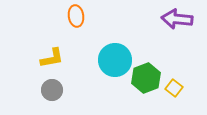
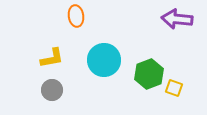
cyan circle: moved 11 px left
green hexagon: moved 3 px right, 4 px up
yellow square: rotated 18 degrees counterclockwise
